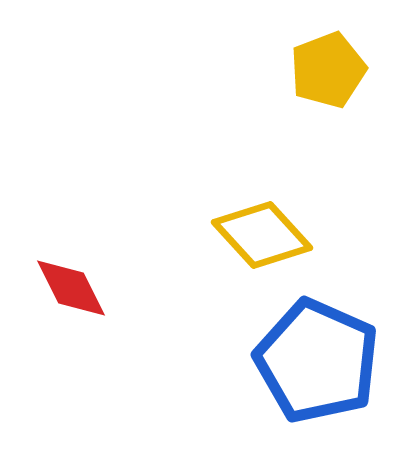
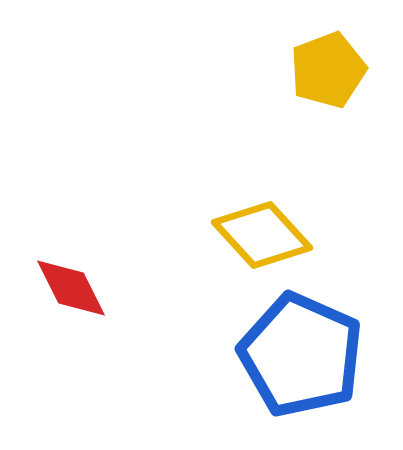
blue pentagon: moved 16 px left, 6 px up
